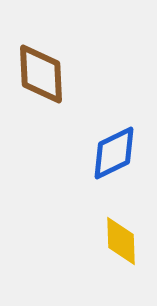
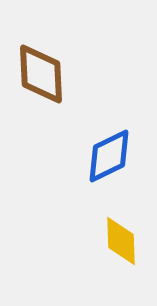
blue diamond: moved 5 px left, 3 px down
